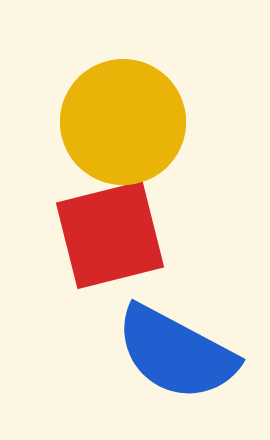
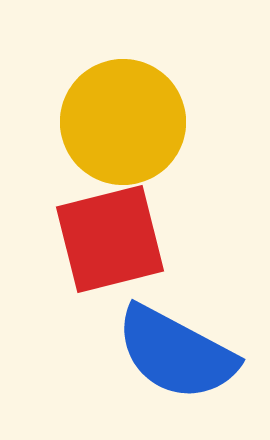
red square: moved 4 px down
